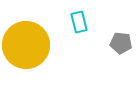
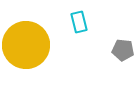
gray pentagon: moved 2 px right, 7 px down
